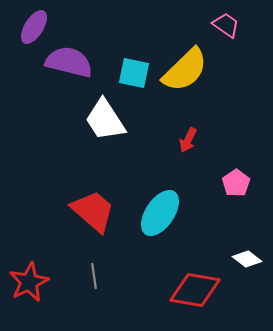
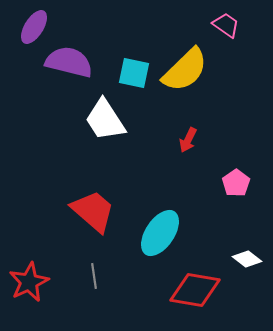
cyan ellipse: moved 20 px down
